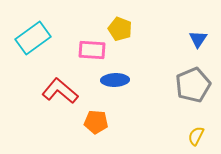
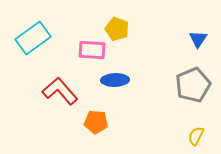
yellow pentagon: moved 3 px left
red L-shape: rotated 9 degrees clockwise
